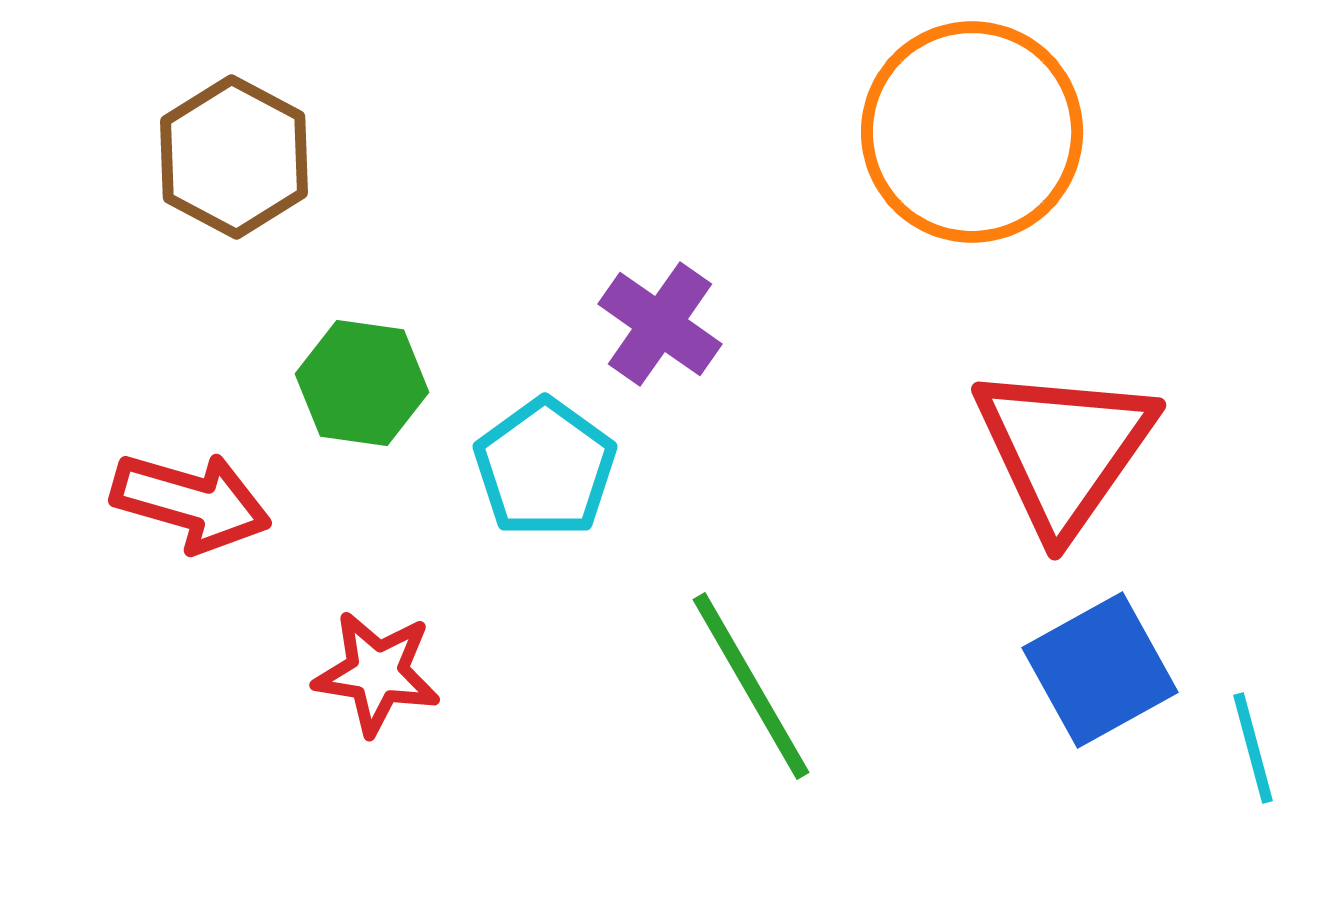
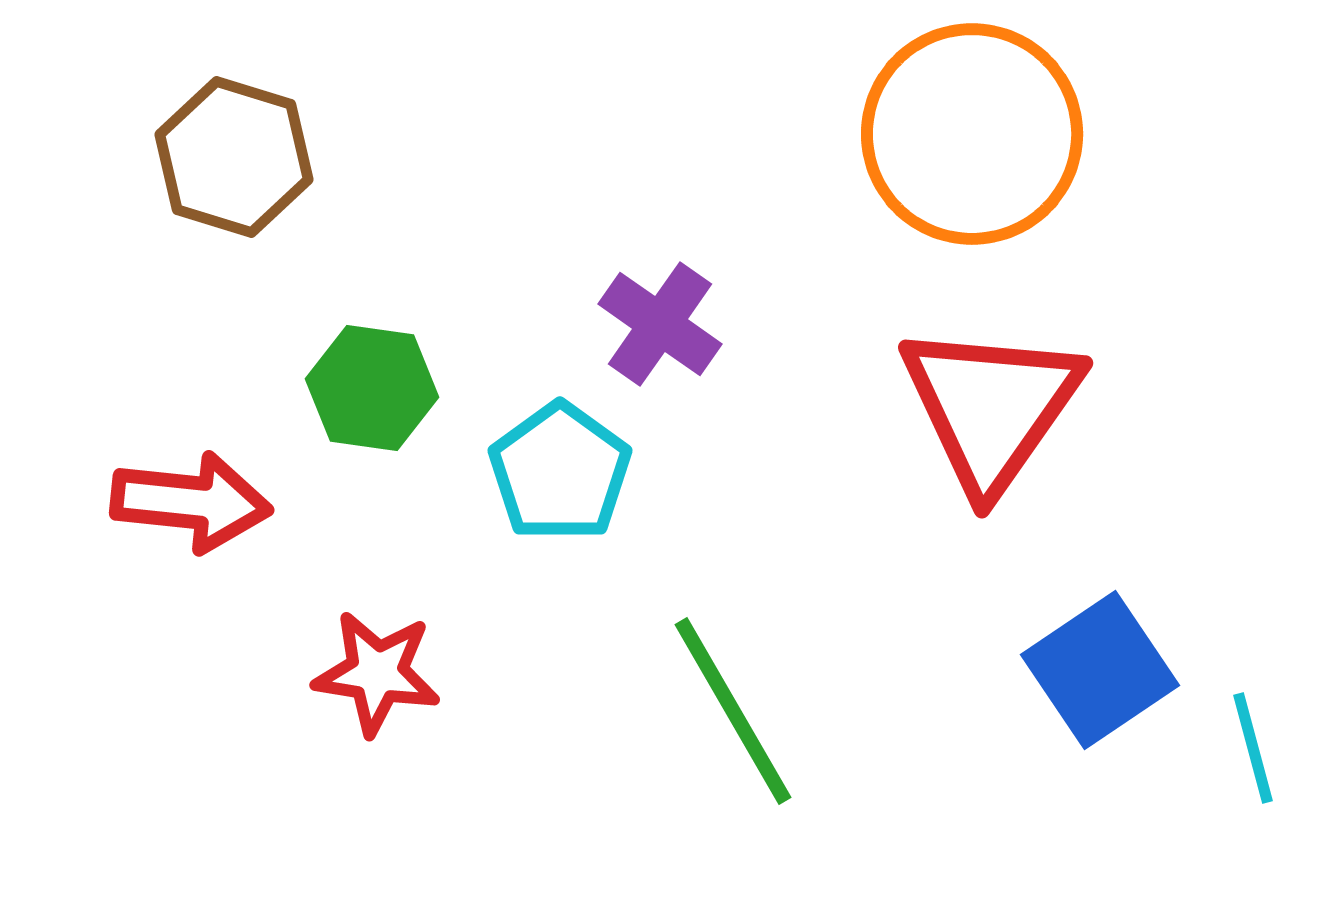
orange circle: moved 2 px down
brown hexagon: rotated 11 degrees counterclockwise
green hexagon: moved 10 px right, 5 px down
red triangle: moved 73 px left, 42 px up
cyan pentagon: moved 15 px right, 4 px down
red arrow: rotated 10 degrees counterclockwise
blue square: rotated 5 degrees counterclockwise
green line: moved 18 px left, 25 px down
